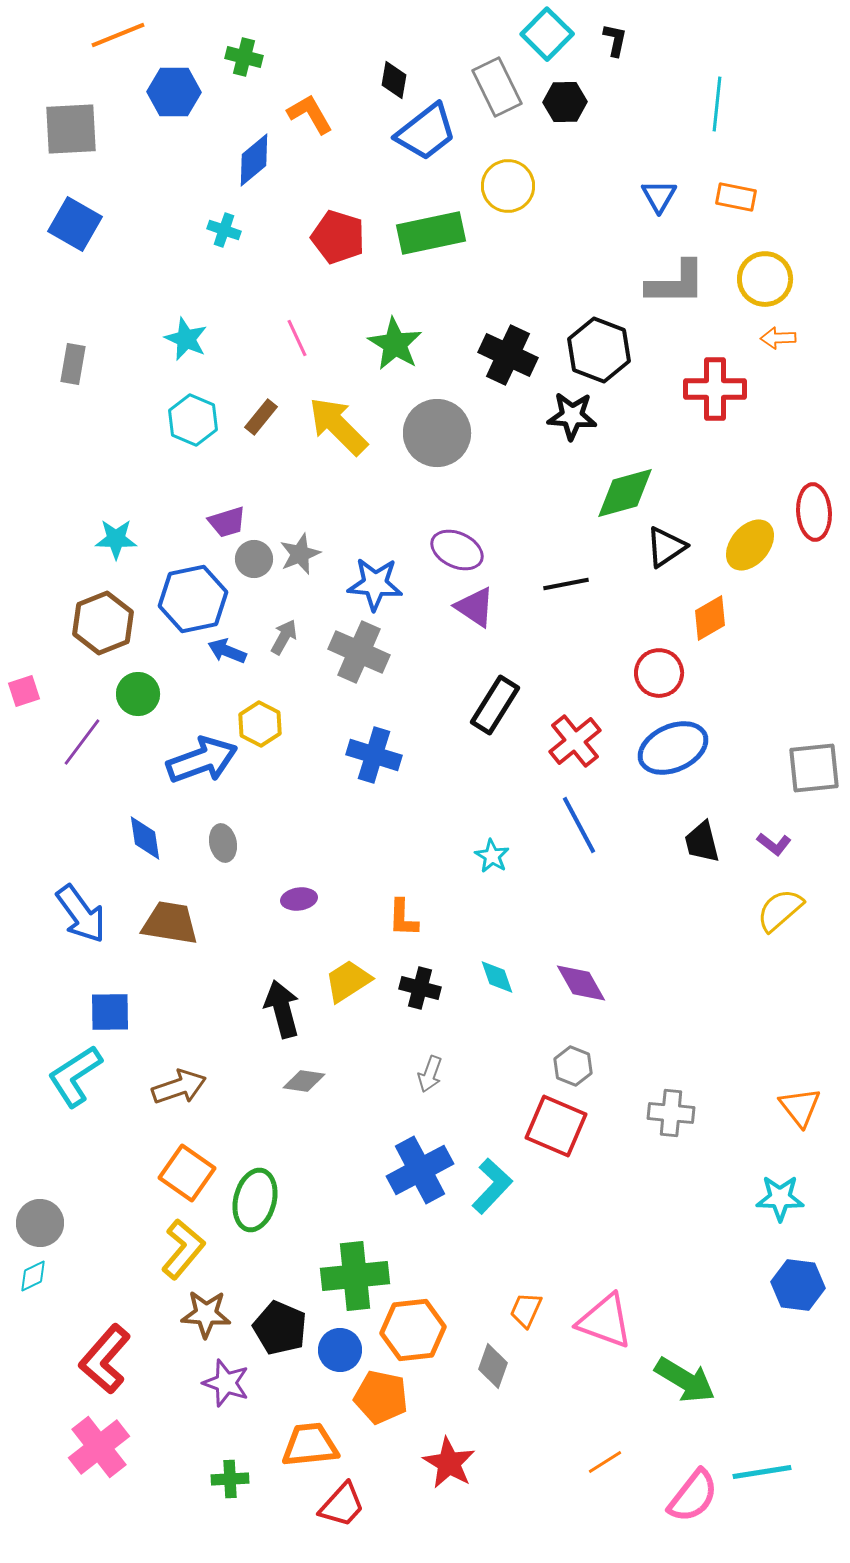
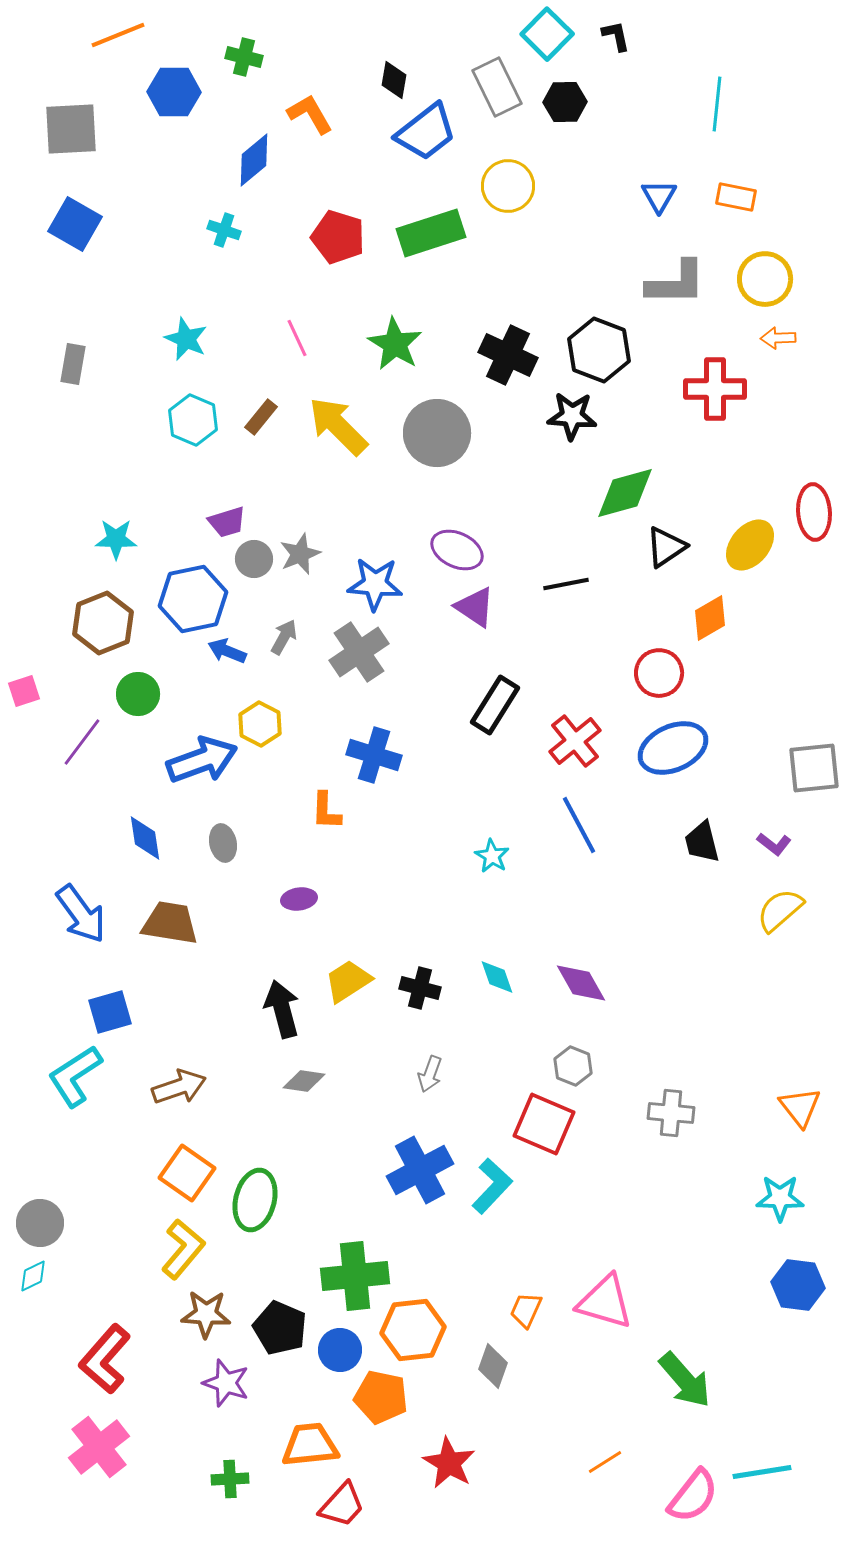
black L-shape at (615, 40): moved 1 px right, 4 px up; rotated 24 degrees counterclockwise
green rectangle at (431, 233): rotated 6 degrees counterclockwise
gray cross at (359, 652): rotated 32 degrees clockwise
orange L-shape at (403, 918): moved 77 px left, 107 px up
blue square at (110, 1012): rotated 15 degrees counterclockwise
red square at (556, 1126): moved 12 px left, 2 px up
pink triangle at (605, 1321): moved 19 px up; rotated 4 degrees counterclockwise
green arrow at (685, 1380): rotated 18 degrees clockwise
